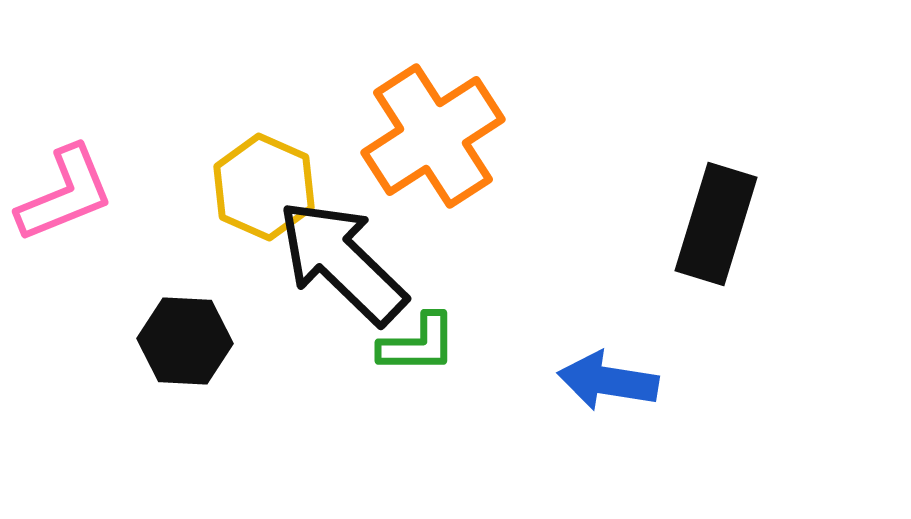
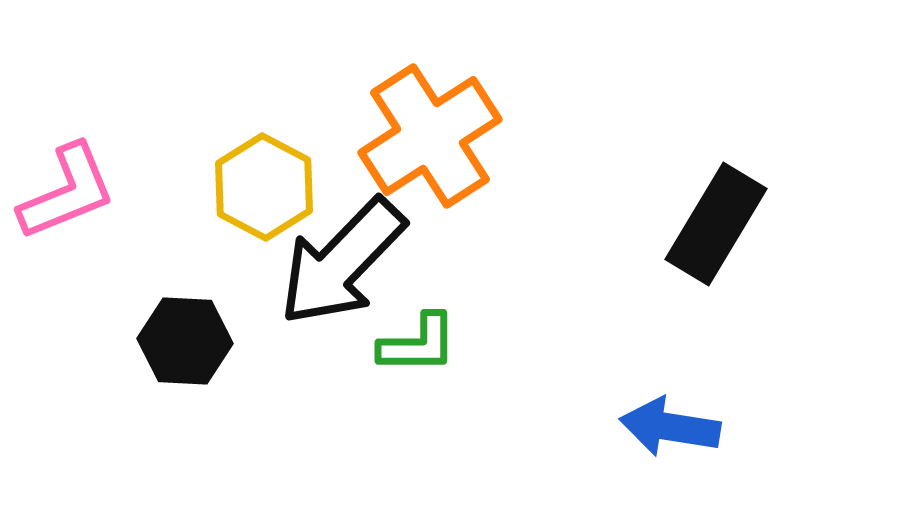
orange cross: moved 3 px left
yellow hexagon: rotated 4 degrees clockwise
pink L-shape: moved 2 px right, 2 px up
black rectangle: rotated 14 degrees clockwise
black arrow: rotated 90 degrees counterclockwise
blue arrow: moved 62 px right, 46 px down
